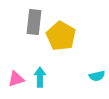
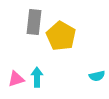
cyan arrow: moved 3 px left
